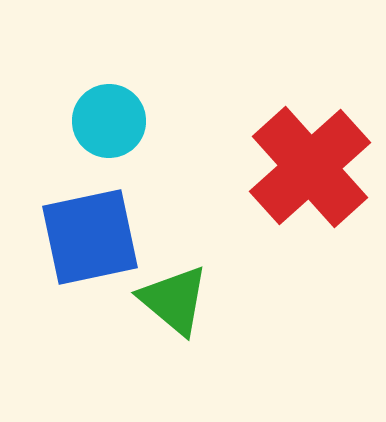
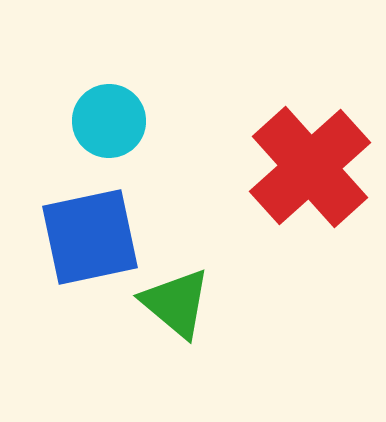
green triangle: moved 2 px right, 3 px down
